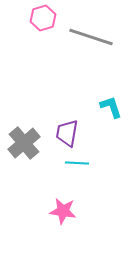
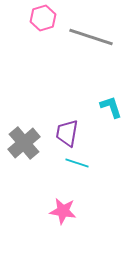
cyan line: rotated 15 degrees clockwise
